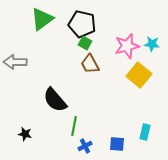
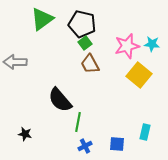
green square: rotated 24 degrees clockwise
black semicircle: moved 5 px right
green line: moved 4 px right, 4 px up
